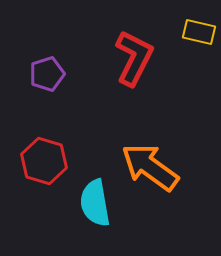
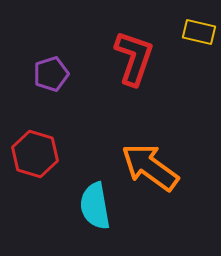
red L-shape: rotated 8 degrees counterclockwise
purple pentagon: moved 4 px right
red hexagon: moved 9 px left, 7 px up
cyan semicircle: moved 3 px down
